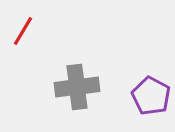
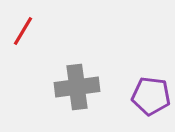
purple pentagon: rotated 21 degrees counterclockwise
